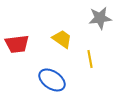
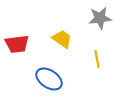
yellow line: moved 7 px right
blue ellipse: moved 3 px left, 1 px up
